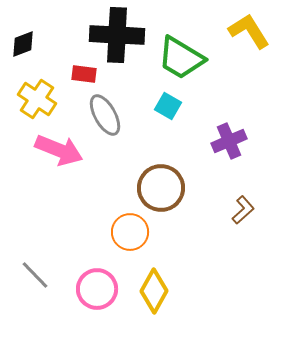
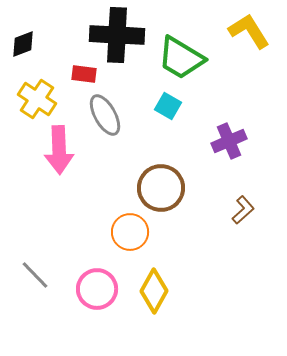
pink arrow: rotated 66 degrees clockwise
